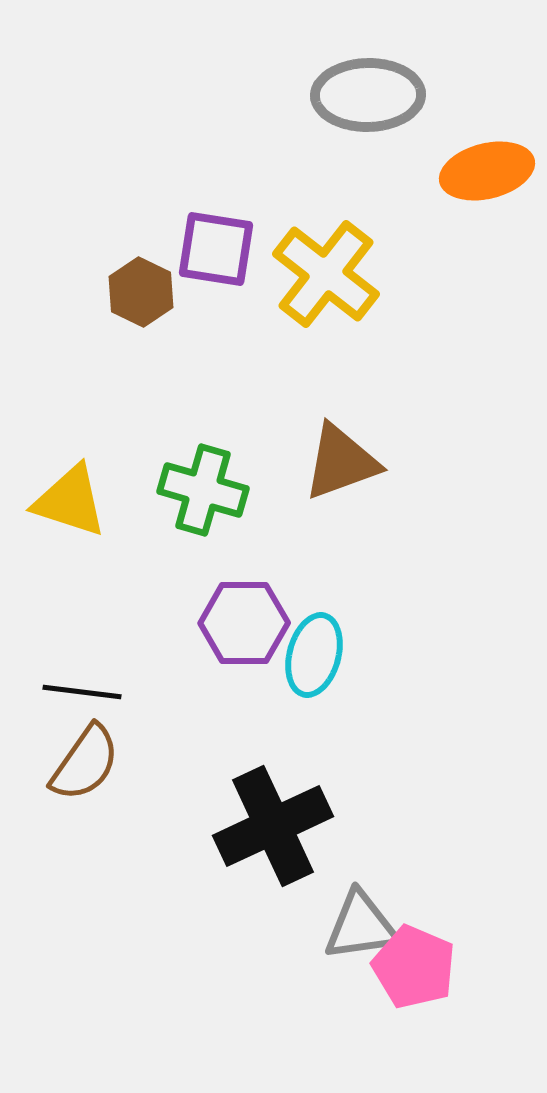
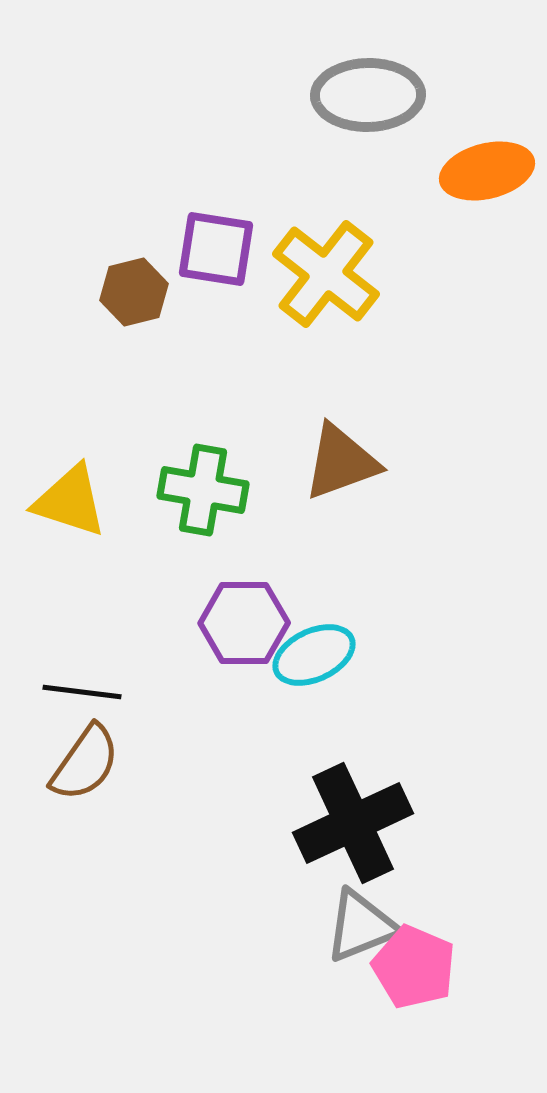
brown hexagon: moved 7 px left; rotated 20 degrees clockwise
green cross: rotated 6 degrees counterclockwise
cyan ellipse: rotated 50 degrees clockwise
black cross: moved 80 px right, 3 px up
gray triangle: rotated 14 degrees counterclockwise
